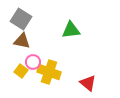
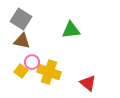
pink circle: moved 1 px left
